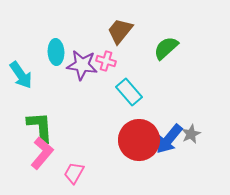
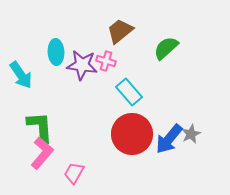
brown trapezoid: rotated 12 degrees clockwise
red circle: moved 7 px left, 6 px up
